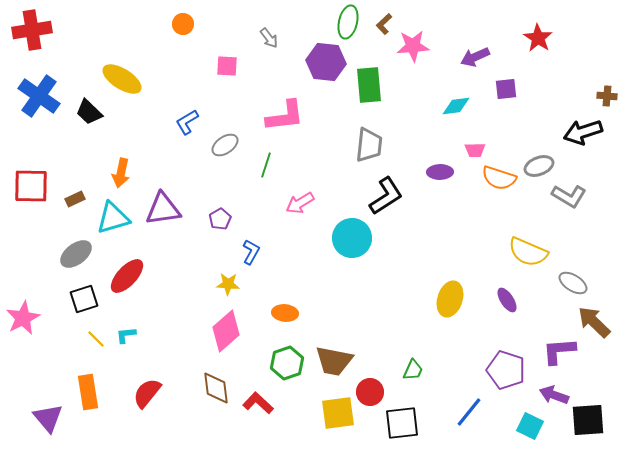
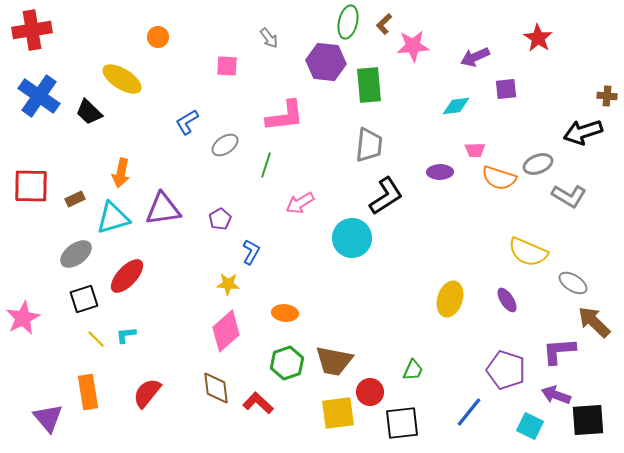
orange circle at (183, 24): moved 25 px left, 13 px down
gray ellipse at (539, 166): moved 1 px left, 2 px up
purple arrow at (554, 395): moved 2 px right
